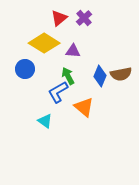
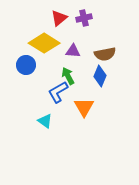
purple cross: rotated 28 degrees clockwise
blue circle: moved 1 px right, 4 px up
brown semicircle: moved 16 px left, 20 px up
orange triangle: rotated 20 degrees clockwise
